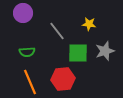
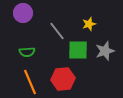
yellow star: rotated 24 degrees counterclockwise
green square: moved 3 px up
